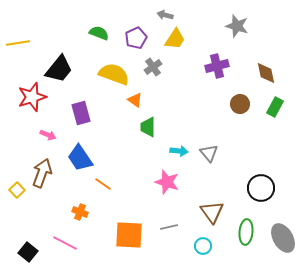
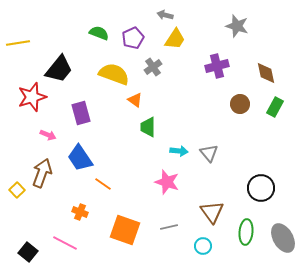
purple pentagon: moved 3 px left
orange square: moved 4 px left, 5 px up; rotated 16 degrees clockwise
